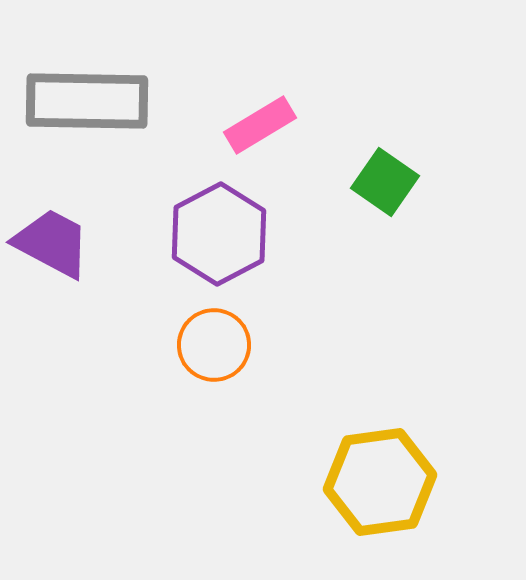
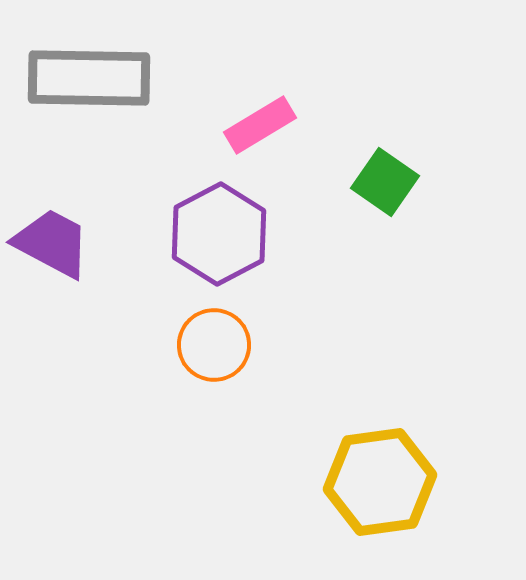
gray rectangle: moved 2 px right, 23 px up
